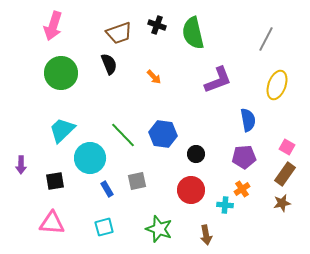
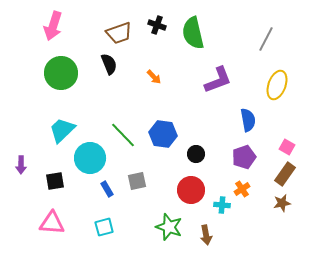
purple pentagon: rotated 15 degrees counterclockwise
cyan cross: moved 3 px left
green star: moved 10 px right, 2 px up
